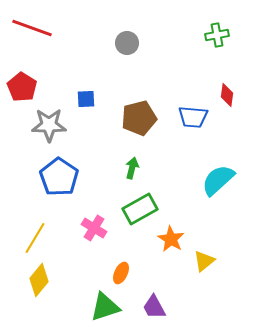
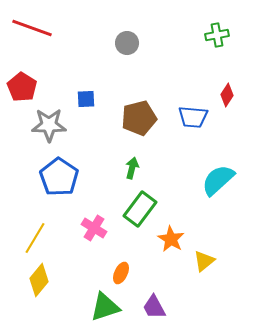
red diamond: rotated 25 degrees clockwise
green rectangle: rotated 24 degrees counterclockwise
